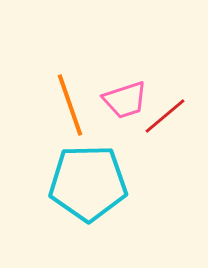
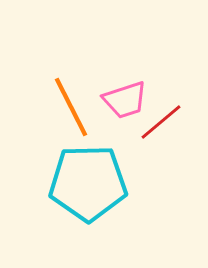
orange line: moved 1 px right, 2 px down; rotated 8 degrees counterclockwise
red line: moved 4 px left, 6 px down
